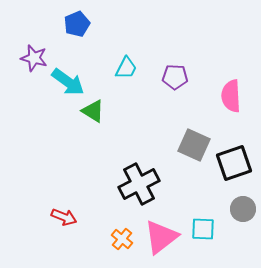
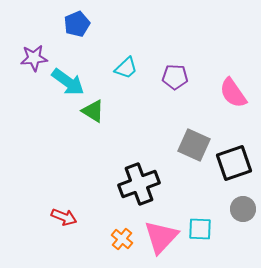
purple star: rotated 20 degrees counterclockwise
cyan trapezoid: rotated 20 degrees clockwise
pink semicircle: moved 2 px right, 3 px up; rotated 32 degrees counterclockwise
black cross: rotated 6 degrees clockwise
cyan square: moved 3 px left
pink triangle: rotated 9 degrees counterclockwise
